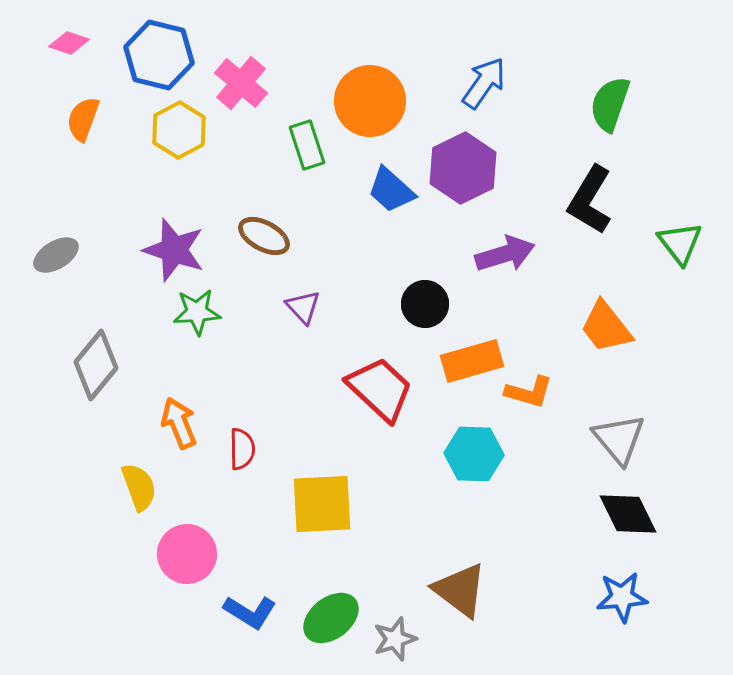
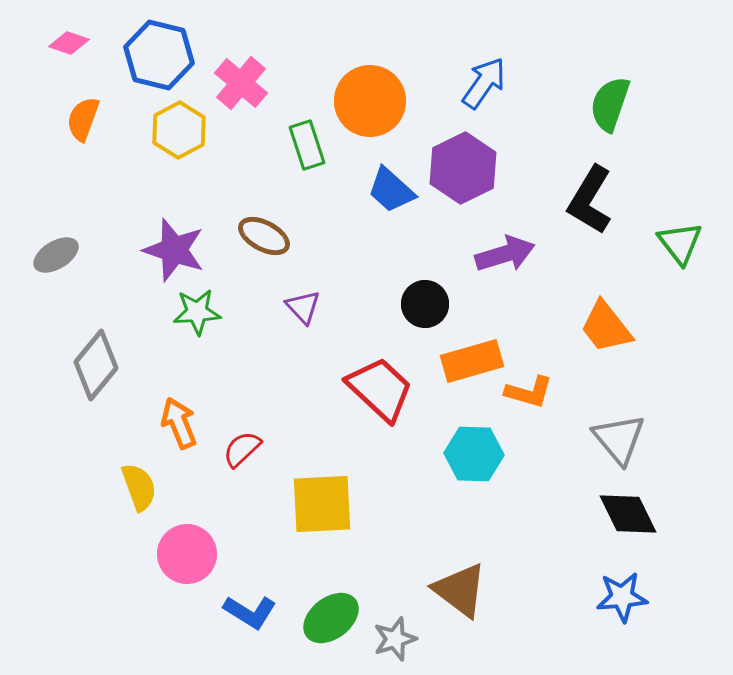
red semicircle: rotated 132 degrees counterclockwise
